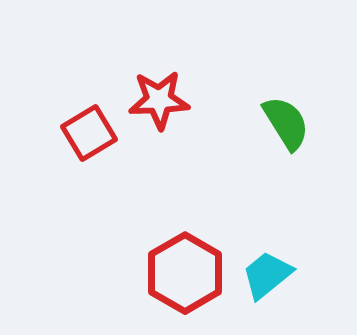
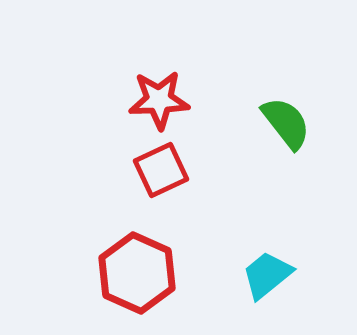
green semicircle: rotated 6 degrees counterclockwise
red square: moved 72 px right, 37 px down; rotated 6 degrees clockwise
red hexagon: moved 48 px left; rotated 6 degrees counterclockwise
